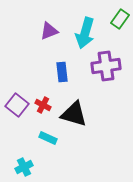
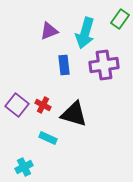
purple cross: moved 2 px left, 1 px up
blue rectangle: moved 2 px right, 7 px up
